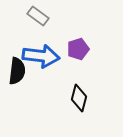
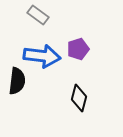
gray rectangle: moved 1 px up
blue arrow: moved 1 px right
black semicircle: moved 10 px down
